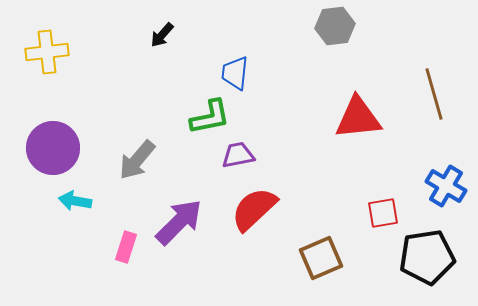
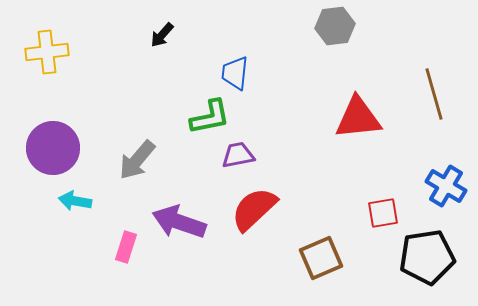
purple arrow: rotated 116 degrees counterclockwise
